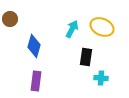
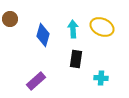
cyan arrow: moved 1 px right; rotated 30 degrees counterclockwise
blue diamond: moved 9 px right, 11 px up
black rectangle: moved 10 px left, 2 px down
purple rectangle: rotated 42 degrees clockwise
